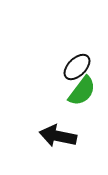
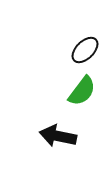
black ellipse: moved 8 px right, 17 px up
